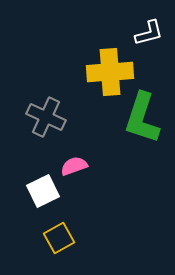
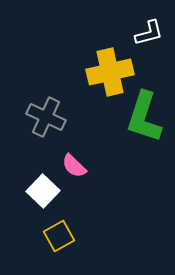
yellow cross: rotated 9 degrees counterclockwise
green L-shape: moved 2 px right, 1 px up
pink semicircle: rotated 116 degrees counterclockwise
white square: rotated 20 degrees counterclockwise
yellow square: moved 2 px up
